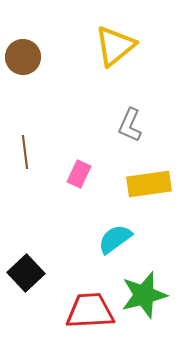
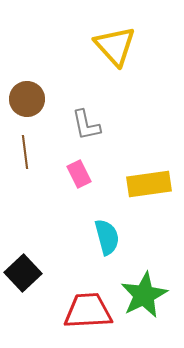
yellow triangle: rotated 33 degrees counterclockwise
brown circle: moved 4 px right, 42 px down
gray L-shape: moved 44 px left; rotated 36 degrees counterclockwise
pink rectangle: rotated 52 degrees counterclockwise
cyan semicircle: moved 8 px left, 2 px up; rotated 111 degrees clockwise
black square: moved 3 px left
green star: rotated 12 degrees counterclockwise
red trapezoid: moved 2 px left
